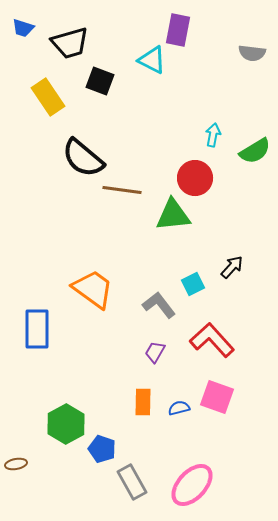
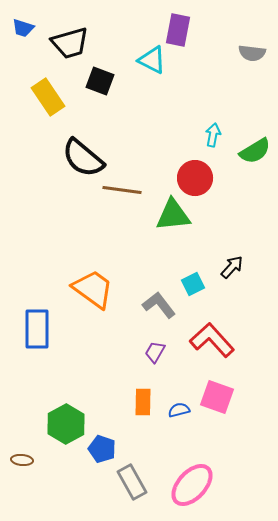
blue semicircle: moved 2 px down
brown ellipse: moved 6 px right, 4 px up; rotated 15 degrees clockwise
